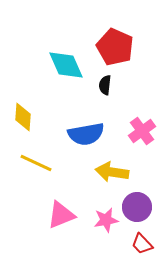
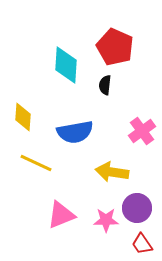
cyan diamond: rotated 27 degrees clockwise
blue semicircle: moved 11 px left, 2 px up
purple circle: moved 1 px down
pink star: rotated 10 degrees clockwise
red trapezoid: rotated 10 degrees clockwise
